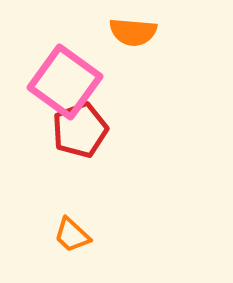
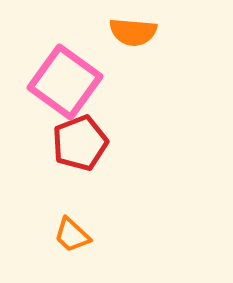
red pentagon: moved 13 px down
